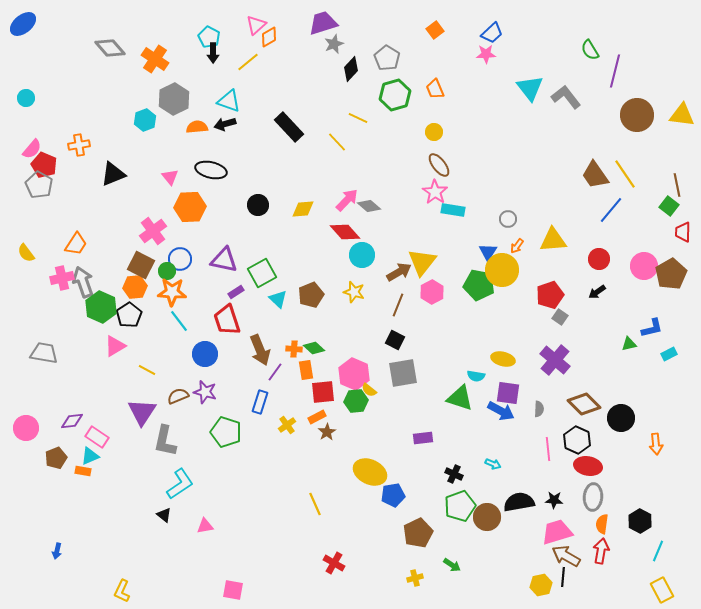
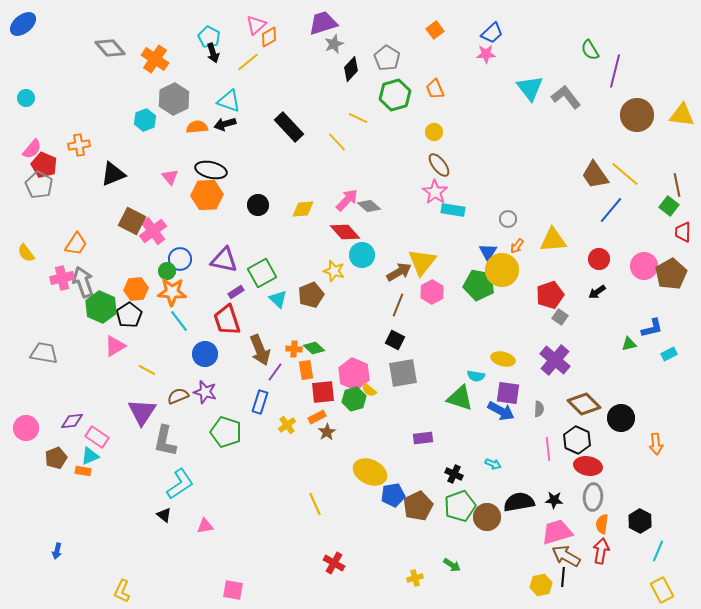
black arrow at (213, 53): rotated 18 degrees counterclockwise
yellow line at (625, 174): rotated 16 degrees counterclockwise
orange hexagon at (190, 207): moved 17 px right, 12 px up
brown square at (141, 265): moved 9 px left, 44 px up
orange hexagon at (135, 287): moved 1 px right, 2 px down
yellow star at (354, 292): moved 20 px left, 21 px up
green hexagon at (356, 401): moved 2 px left, 2 px up; rotated 10 degrees counterclockwise
brown pentagon at (418, 533): moved 27 px up
